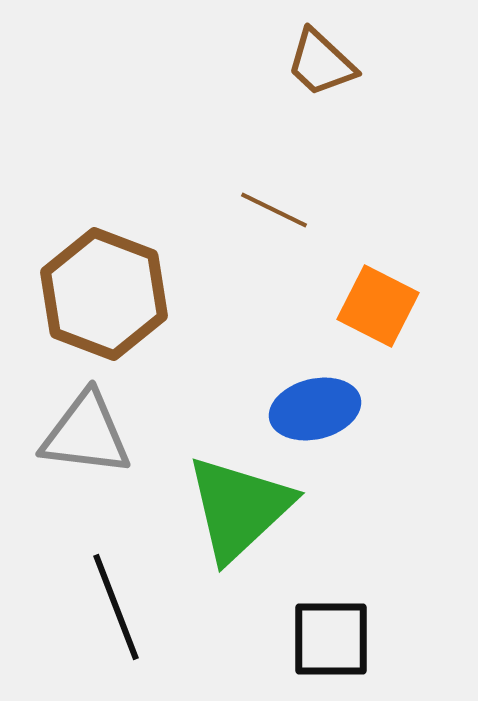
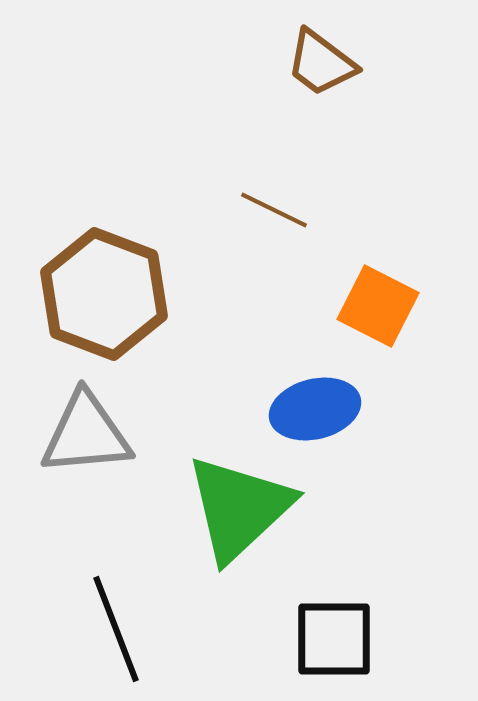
brown trapezoid: rotated 6 degrees counterclockwise
gray triangle: rotated 12 degrees counterclockwise
black line: moved 22 px down
black square: moved 3 px right
